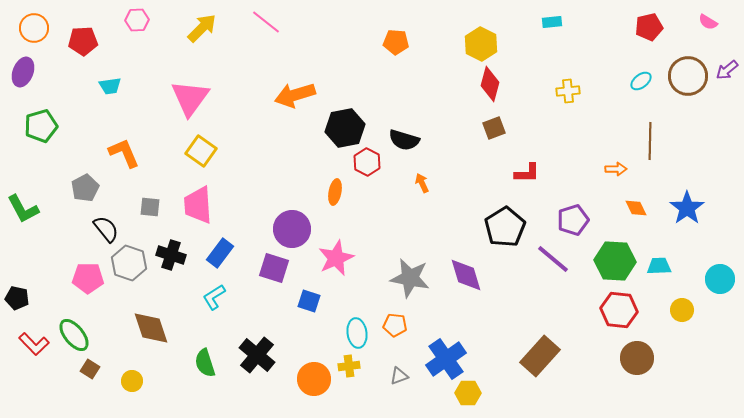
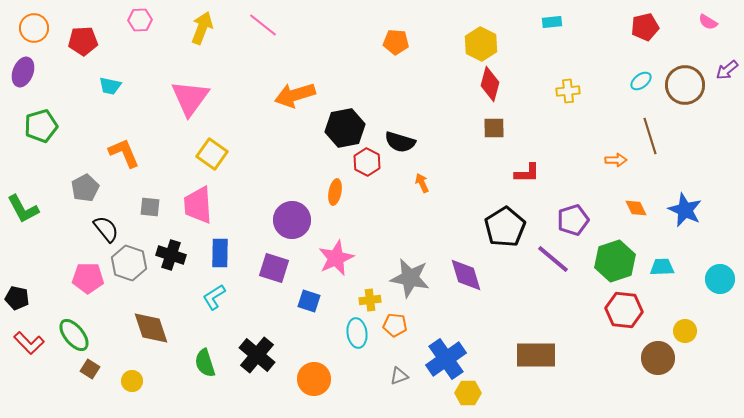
pink hexagon at (137, 20): moved 3 px right
pink line at (266, 22): moved 3 px left, 3 px down
red pentagon at (649, 27): moved 4 px left
yellow arrow at (202, 28): rotated 24 degrees counterclockwise
brown circle at (688, 76): moved 3 px left, 9 px down
cyan trapezoid at (110, 86): rotated 20 degrees clockwise
brown square at (494, 128): rotated 20 degrees clockwise
black semicircle at (404, 140): moved 4 px left, 2 px down
brown line at (650, 141): moved 5 px up; rotated 18 degrees counterclockwise
yellow square at (201, 151): moved 11 px right, 3 px down
orange arrow at (616, 169): moved 9 px up
blue star at (687, 208): moved 2 px left, 2 px down; rotated 12 degrees counterclockwise
purple circle at (292, 229): moved 9 px up
blue rectangle at (220, 253): rotated 36 degrees counterclockwise
green hexagon at (615, 261): rotated 21 degrees counterclockwise
cyan trapezoid at (659, 266): moved 3 px right, 1 px down
red hexagon at (619, 310): moved 5 px right
yellow circle at (682, 310): moved 3 px right, 21 px down
red L-shape at (34, 344): moved 5 px left, 1 px up
brown rectangle at (540, 356): moved 4 px left, 1 px up; rotated 48 degrees clockwise
brown circle at (637, 358): moved 21 px right
yellow cross at (349, 366): moved 21 px right, 66 px up
